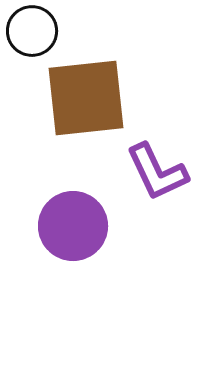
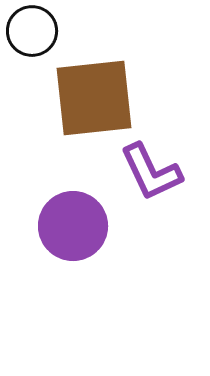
brown square: moved 8 px right
purple L-shape: moved 6 px left
